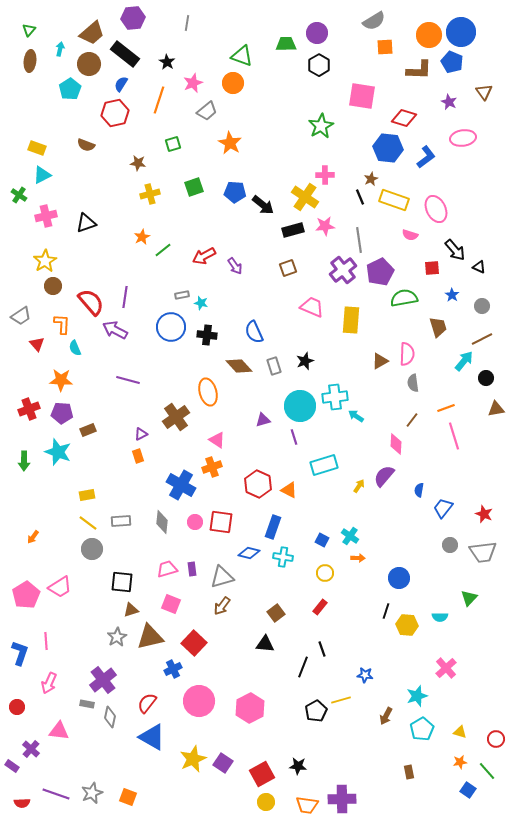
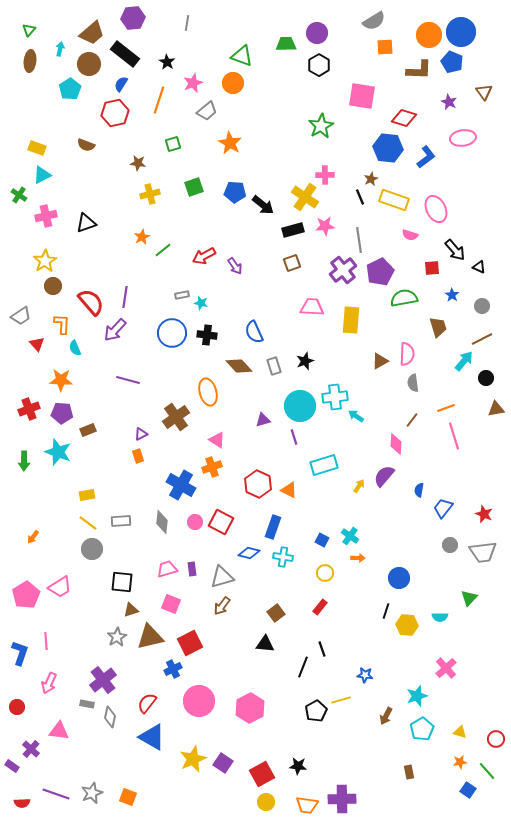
brown square at (288, 268): moved 4 px right, 5 px up
pink trapezoid at (312, 307): rotated 20 degrees counterclockwise
blue circle at (171, 327): moved 1 px right, 6 px down
purple arrow at (115, 330): rotated 75 degrees counterclockwise
red square at (221, 522): rotated 20 degrees clockwise
red square at (194, 643): moved 4 px left; rotated 20 degrees clockwise
